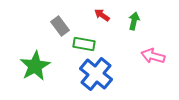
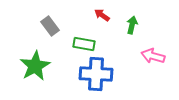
green arrow: moved 2 px left, 4 px down
gray rectangle: moved 10 px left
blue cross: rotated 36 degrees counterclockwise
